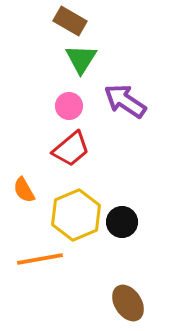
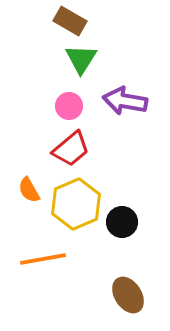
purple arrow: rotated 24 degrees counterclockwise
orange semicircle: moved 5 px right
yellow hexagon: moved 11 px up
orange line: moved 3 px right
brown ellipse: moved 8 px up
